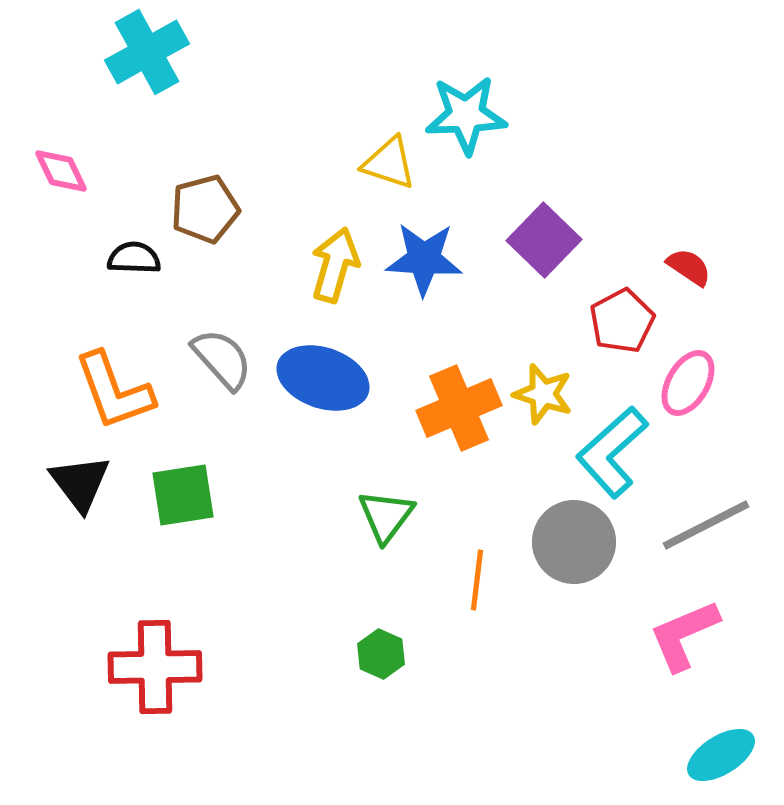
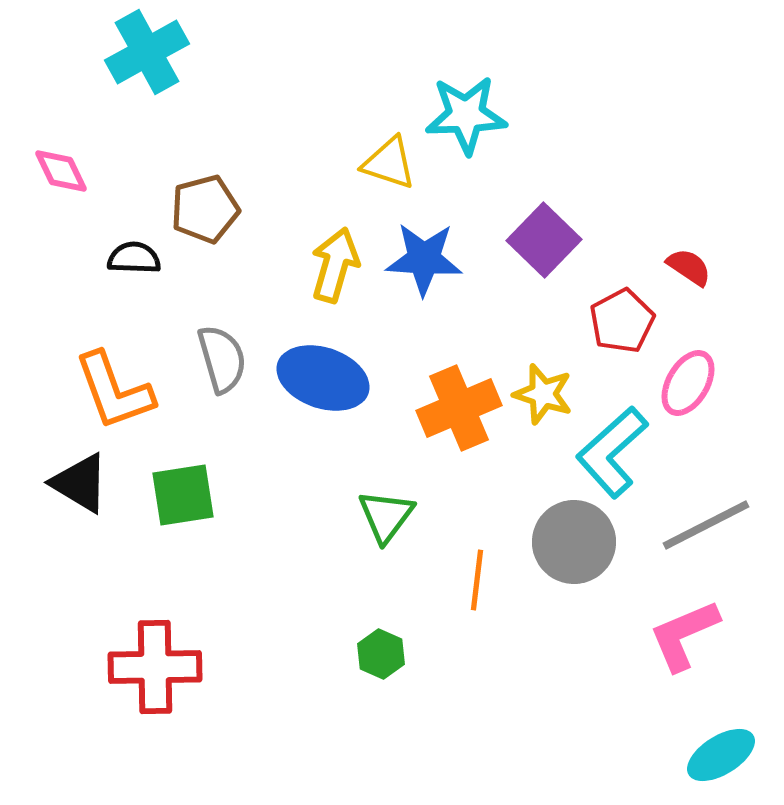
gray semicircle: rotated 26 degrees clockwise
black triangle: rotated 22 degrees counterclockwise
